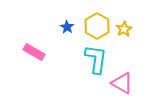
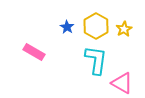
yellow hexagon: moved 1 px left
cyan L-shape: moved 1 px down
